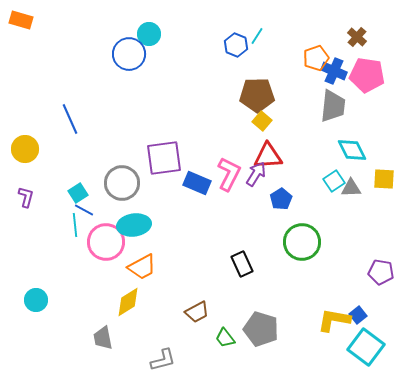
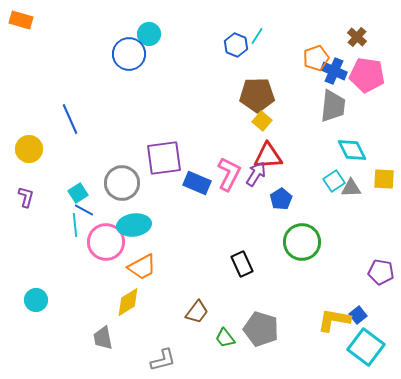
yellow circle at (25, 149): moved 4 px right
brown trapezoid at (197, 312): rotated 25 degrees counterclockwise
